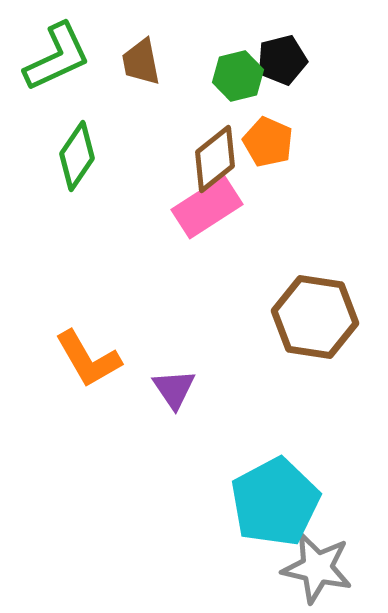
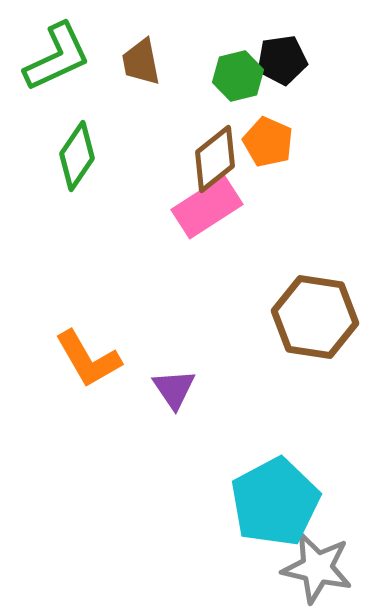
black pentagon: rotated 6 degrees clockwise
